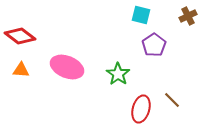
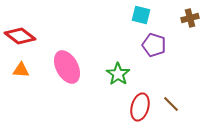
brown cross: moved 2 px right, 2 px down; rotated 12 degrees clockwise
purple pentagon: rotated 20 degrees counterclockwise
pink ellipse: rotated 40 degrees clockwise
brown line: moved 1 px left, 4 px down
red ellipse: moved 1 px left, 2 px up
